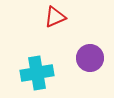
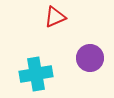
cyan cross: moved 1 px left, 1 px down
